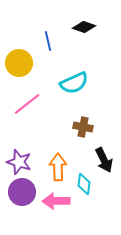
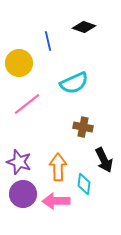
purple circle: moved 1 px right, 2 px down
